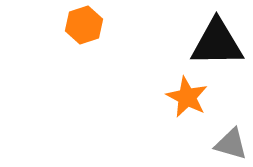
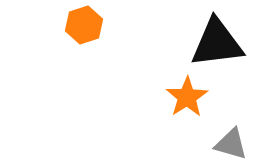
black triangle: rotated 6 degrees counterclockwise
orange star: rotated 12 degrees clockwise
